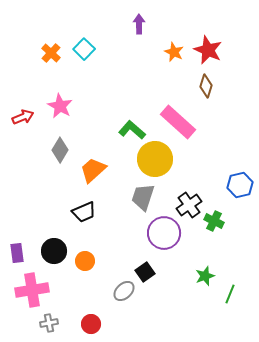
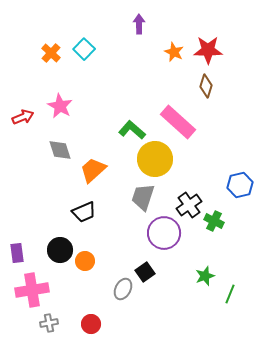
red star: rotated 24 degrees counterclockwise
gray diamond: rotated 50 degrees counterclockwise
black circle: moved 6 px right, 1 px up
gray ellipse: moved 1 px left, 2 px up; rotated 20 degrees counterclockwise
